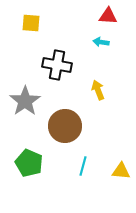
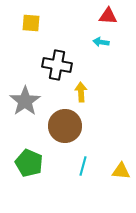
yellow arrow: moved 17 px left, 2 px down; rotated 18 degrees clockwise
